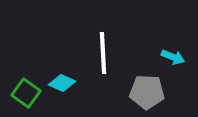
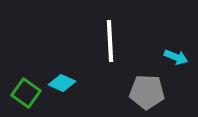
white line: moved 7 px right, 12 px up
cyan arrow: moved 3 px right
